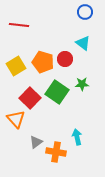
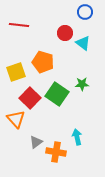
red circle: moved 26 px up
yellow square: moved 6 px down; rotated 12 degrees clockwise
green square: moved 2 px down
